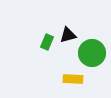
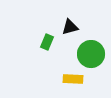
black triangle: moved 2 px right, 8 px up
green circle: moved 1 px left, 1 px down
